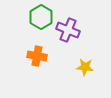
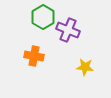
green hexagon: moved 2 px right
orange cross: moved 3 px left
